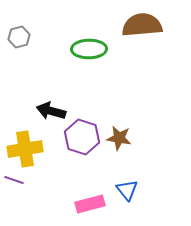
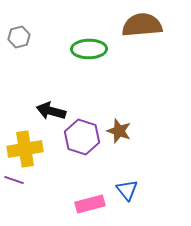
brown star: moved 7 px up; rotated 10 degrees clockwise
